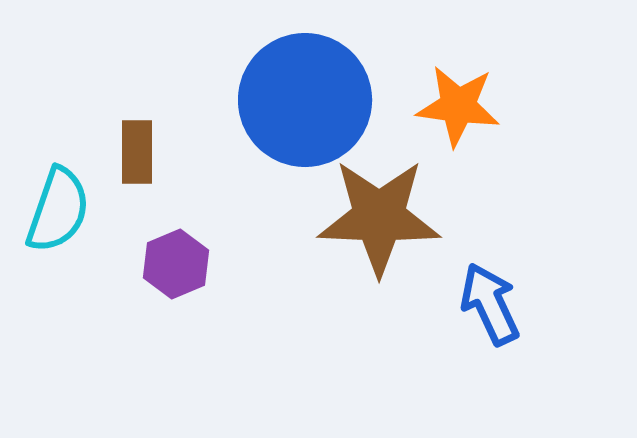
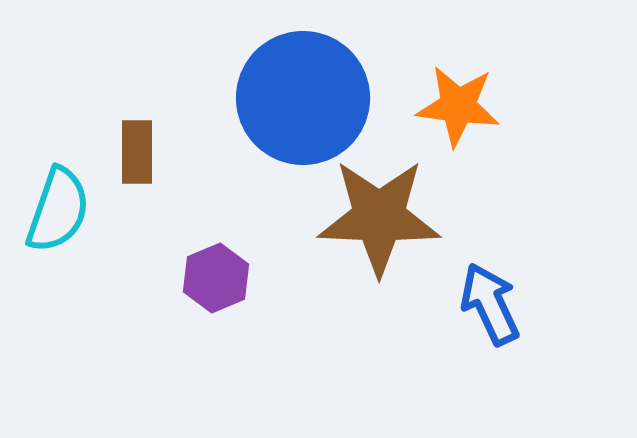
blue circle: moved 2 px left, 2 px up
purple hexagon: moved 40 px right, 14 px down
